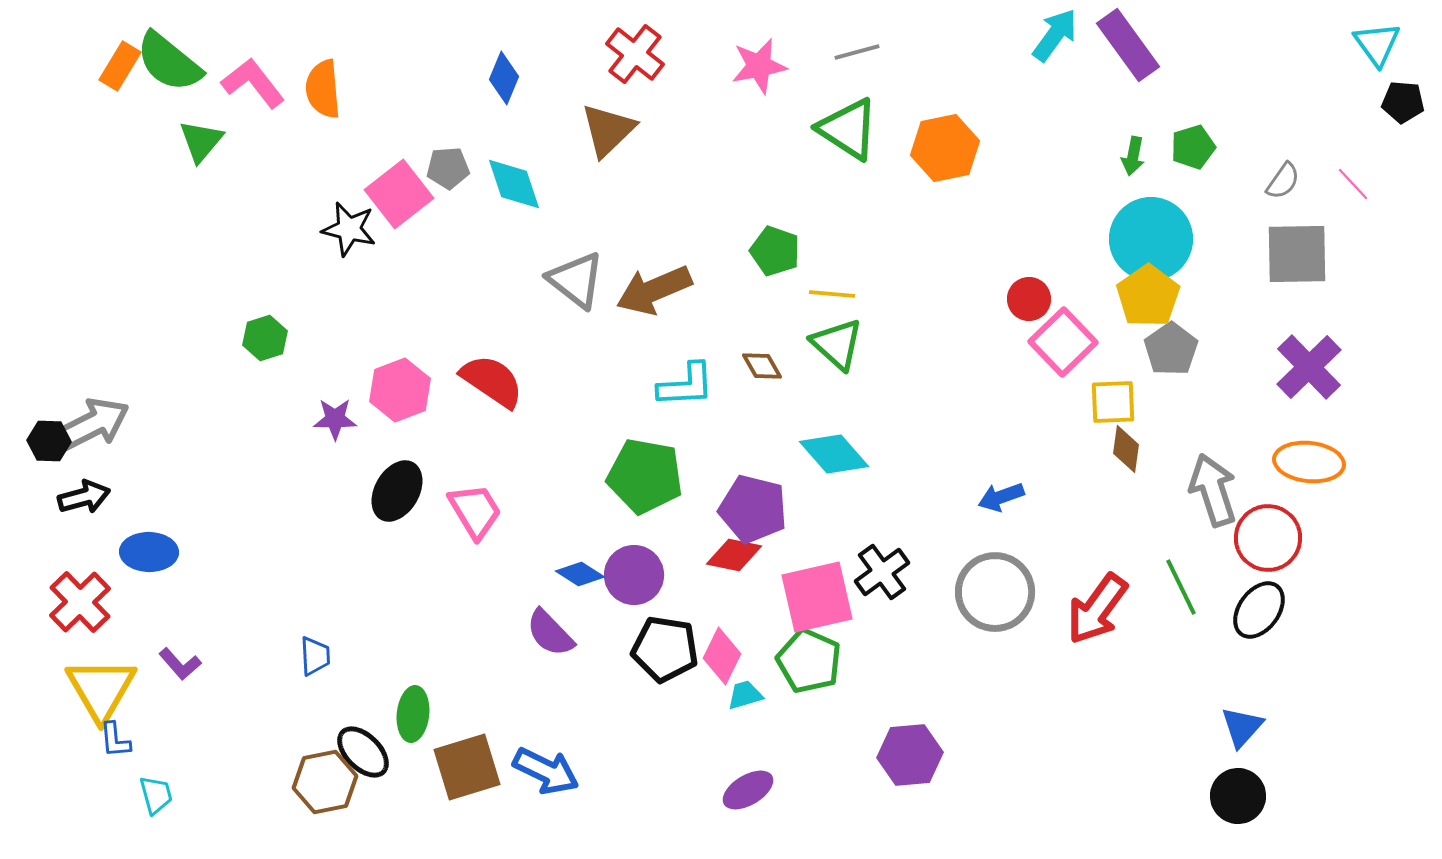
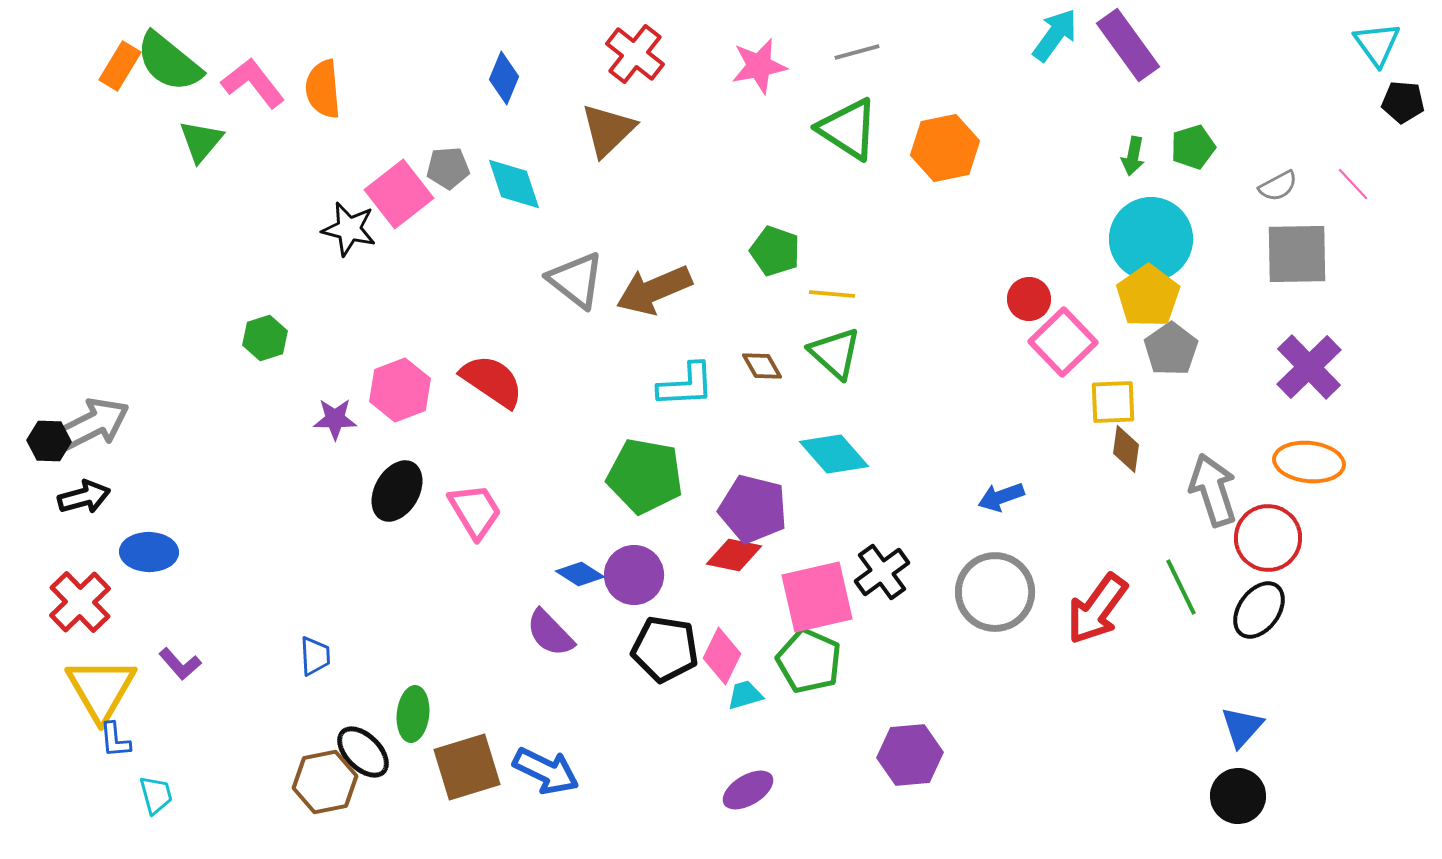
gray semicircle at (1283, 181): moved 5 px left, 5 px down; rotated 27 degrees clockwise
green triangle at (837, 344): moved 2 px left, 9 px down
